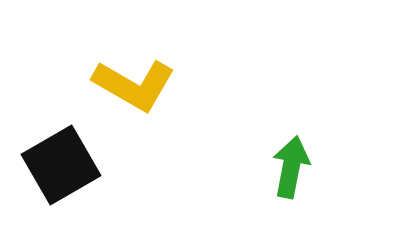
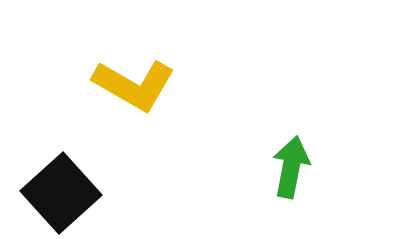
black square: moved 28 px down; rotated 12 degrees counterclockwise
